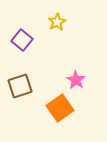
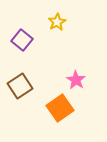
brown square: rotated 15 degrees counterclockwise
